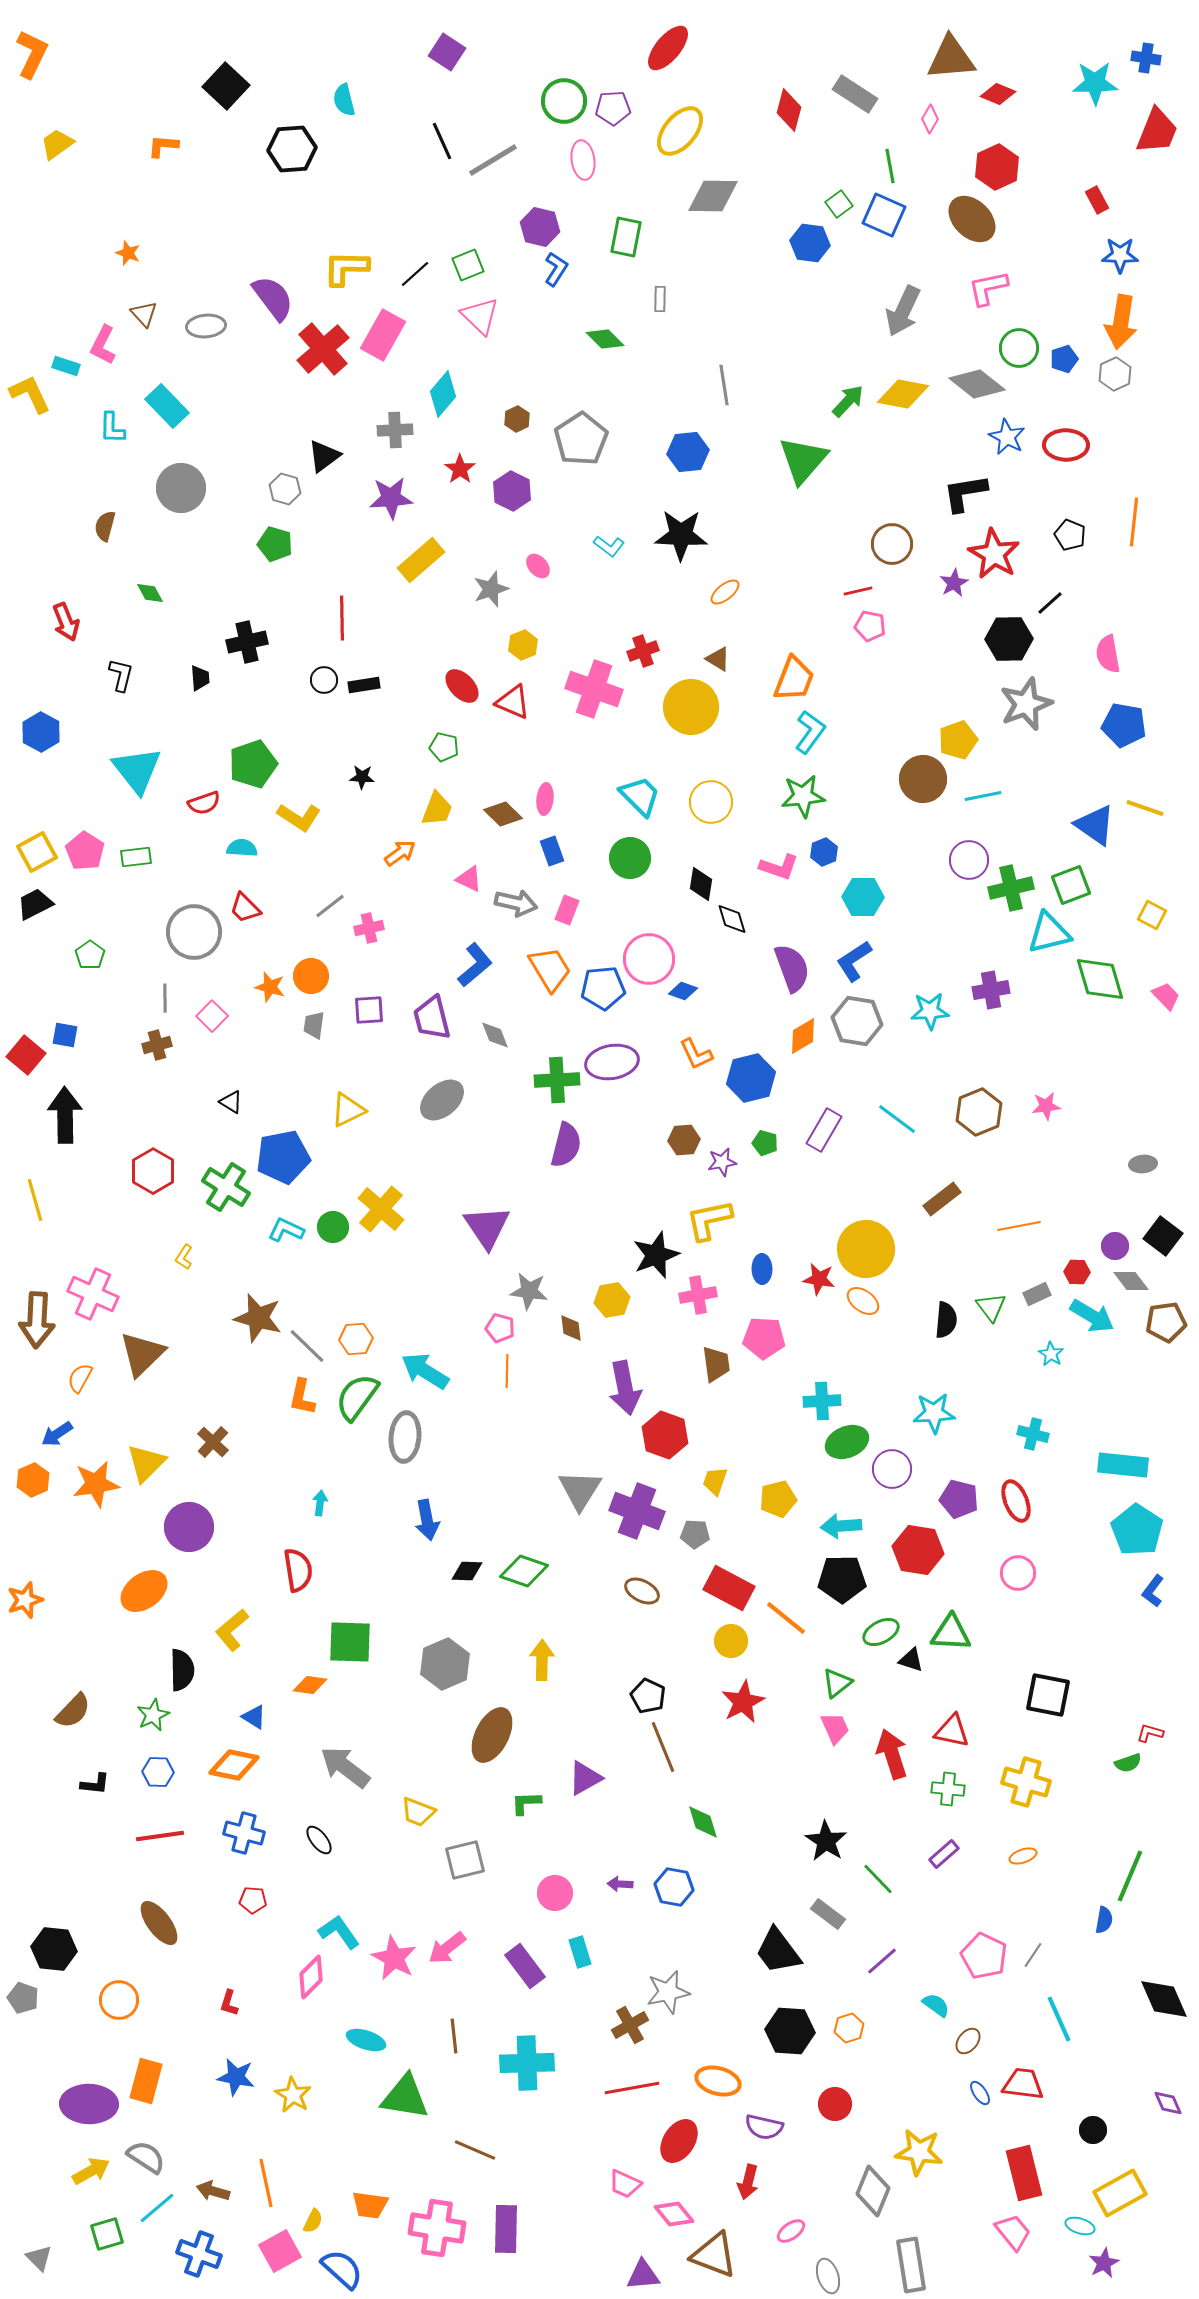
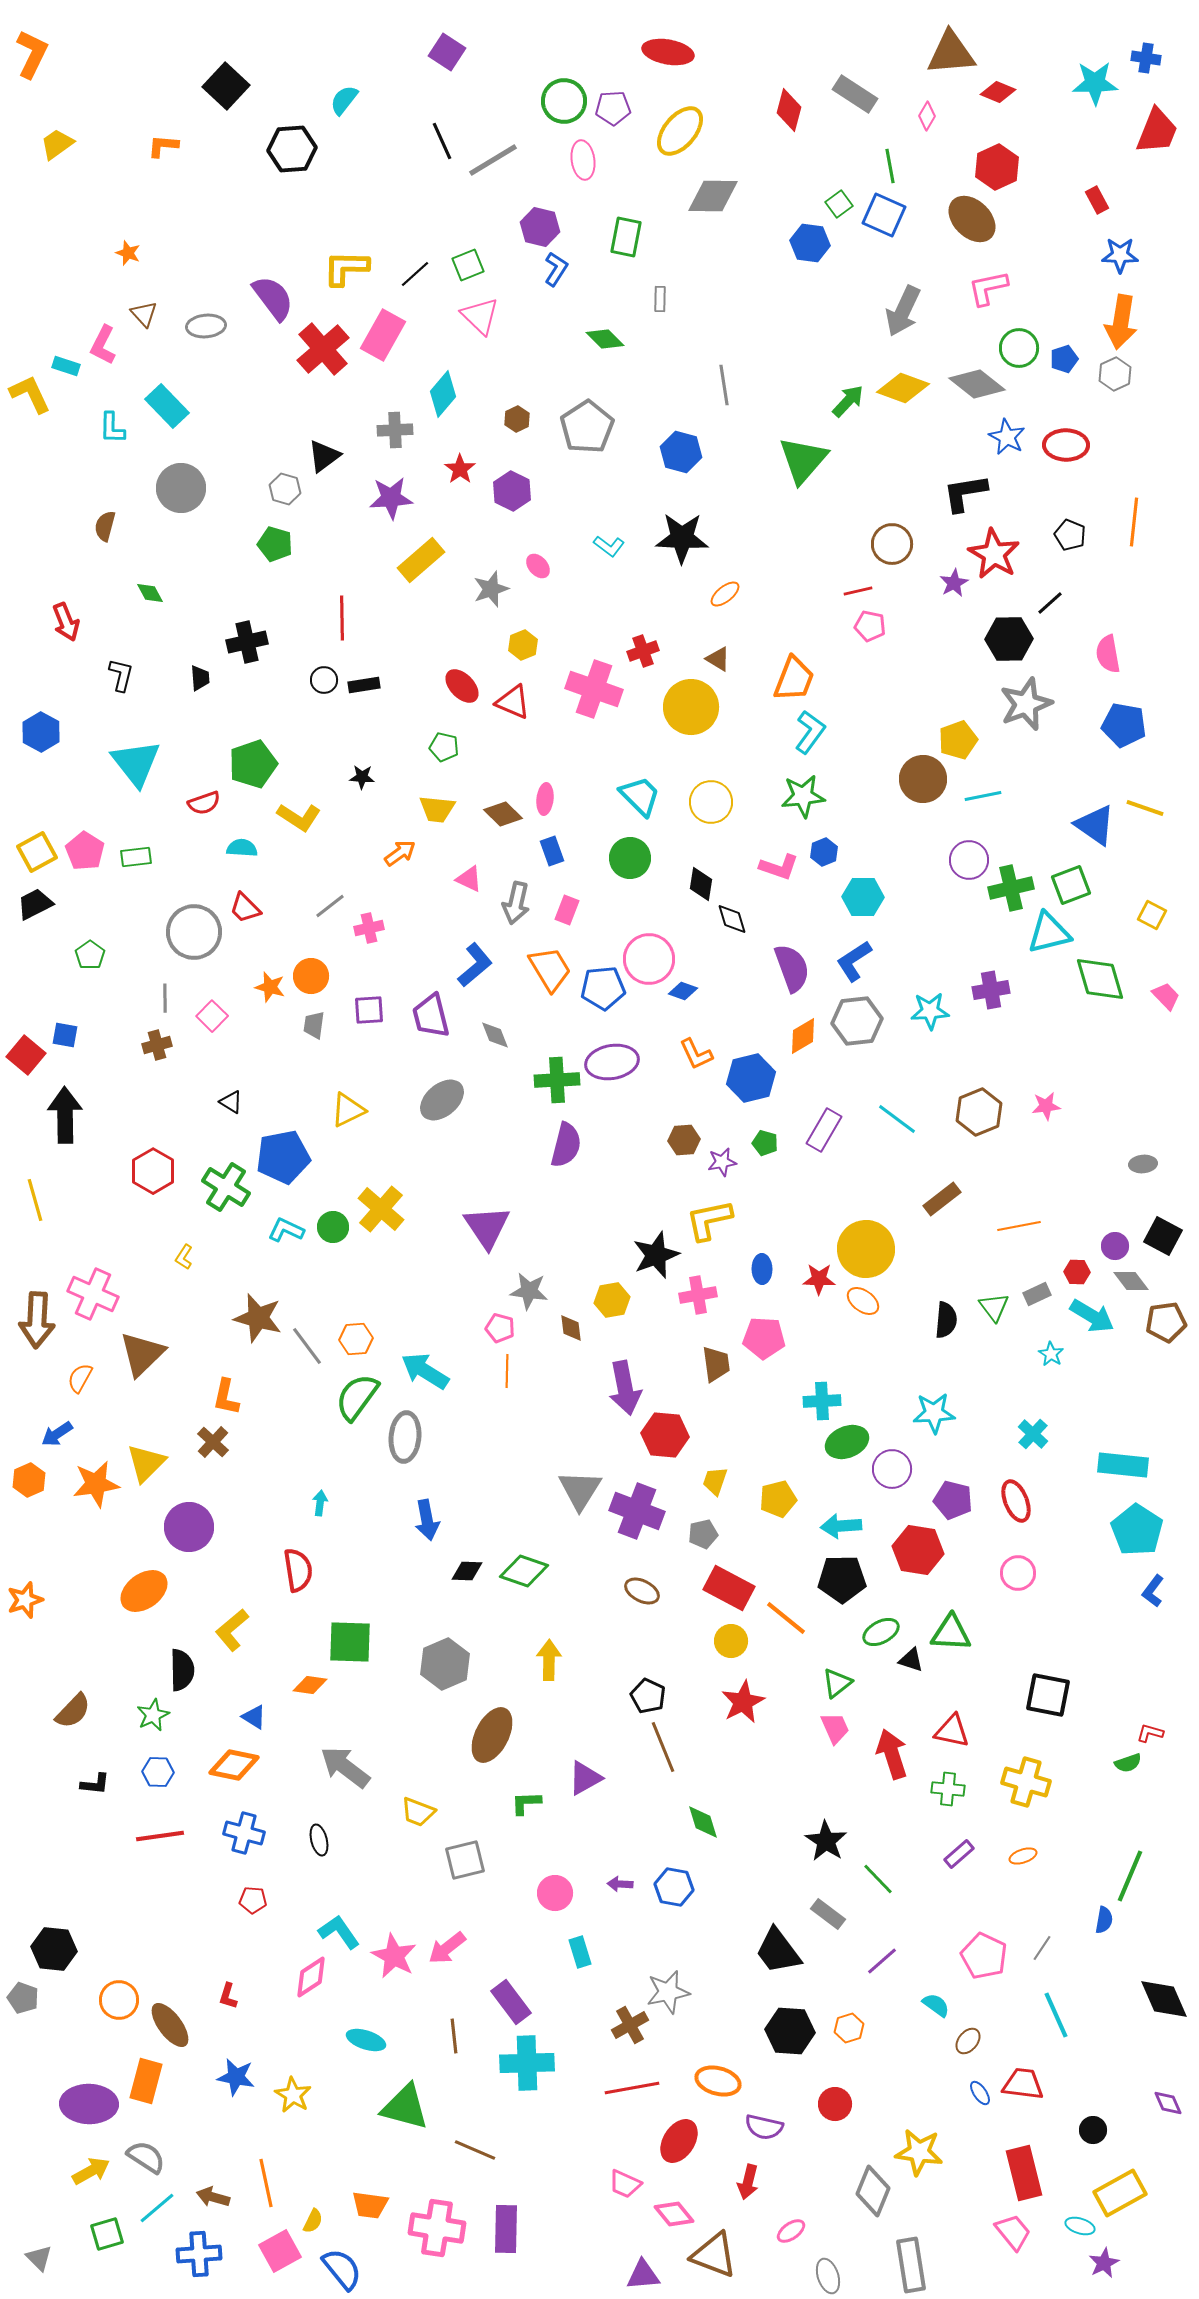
red ellipse at (668, 48): moved 4 px down; rotated 60 degrees clockwise
brown triangle at (951, 58): moved 5 px up
red diamond at (998, 94): moved 2 px up
cyan semicircle at (344, 100): rotated 52 degrees clockwise
pink diamond at (930, 119): moved 3 px left, 3 px up
yellow diamond at (903, 394): moved 6 px up; rotated 9 degrees clockwise
gray pentagon at (581, 439): moved 6 px right, 12 px up
blue hexagon at (688, 452): moved 7 px left; rotated 21 degrees clockwise
black star at (681, 535): moved 1 px right, 3 px down
orange ellipse at (725, 592): moved 2 px down
cyan triangle at (137, 770): moved 1 px left, 7 px up
yellow trapezoid at (437, 809): rotated 75 degrees clockwise
gray arrow at (516, 903): rotated 90 degrees clockwise
purple trapezoid at (432, 1018): moved 1 px left, 2 px up
gray hexagon at (857, 1021): rotated 15 degrees counterclockwise
black square at (1163, 1236): rotated 9 degrees counterclockwise
red star at (819, 1279): rotated 8 degrees counterclockwise
green triangle at (991, 1307): moved 3 px right
gray line at (307, 1346): rotated 9 degrees clockwise
orange L-shape at (302, 1397): moved 76 px left
cyan cross at (1033, 1434): rotated 28 degrees clockwise
red hexagon at (665, 1435): rotated 15 degrees counterclockwise
orange hexagon at (33, 1480): moved 4 px left
purple pentagon at (959, 1499): moved 6 px left, 1 px down
gray pentagon at (695, 1534): moved 8 px right; rotated 16 degrees counterclockwise
yellow arrow at (542, 1660): moved 7 px right
black ellipse at (319, 1840): rotated 24 degrees clockwise
purple rectangle at (944, 1854): moved 15 px right
brown ellipse at (159, 1923): moved 11 px right, 102 px down
gray line at (1033, 1955): moved 9 px right, 7 px up
pink star at (394, 1958): moved 2 px up
purple rectangle at (525, 1966): moved 14 px left, 36 px down
pink diamond at (311, 1977): rotated 12 degrees clockwise
red L-shape at (229, 2003): moved 1 px left, 7 px up
cyan line at (1059, 2019): moved 3 px left, 4 px up
green triangle at (405, 2097): moved 10 px down; rotated 6 degrees clockwise
brown arrow at (213, 2191): moved 6 px down
blue cross at (199, 2254): rotated 24 degrees counterclockwise
blue semicircle at (342, 2269): rotated 9 degrees clockwise
